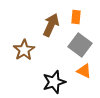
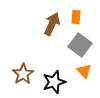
brown arrow: moved 1 px right, 1 px up
brown star: moved 1 px left, 24 px down
orange triangle: rotated 21 degrees clockwise
